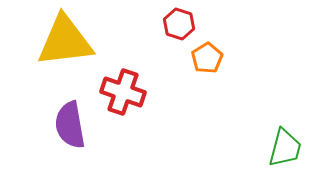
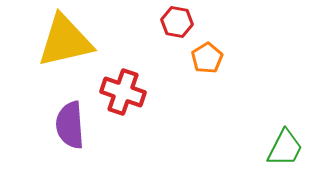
red hexagon: moved 2 px left, 2 px up; rotated 8 degrees counterclockwise
yellow triangle: rotated 6 degrees counterclockwise
purple semicircle: rotated 6 degrees clockwise
green trapezoid: rotated 12 degrees clockwise
